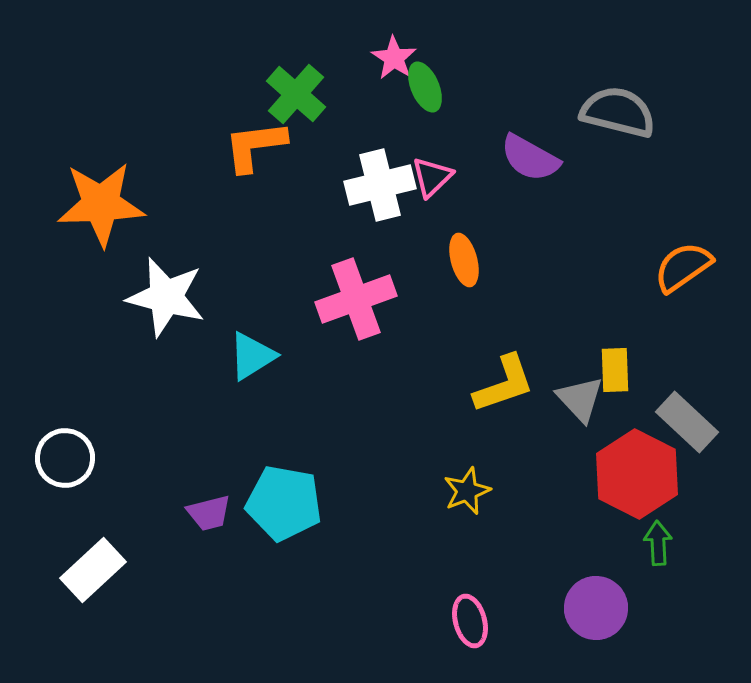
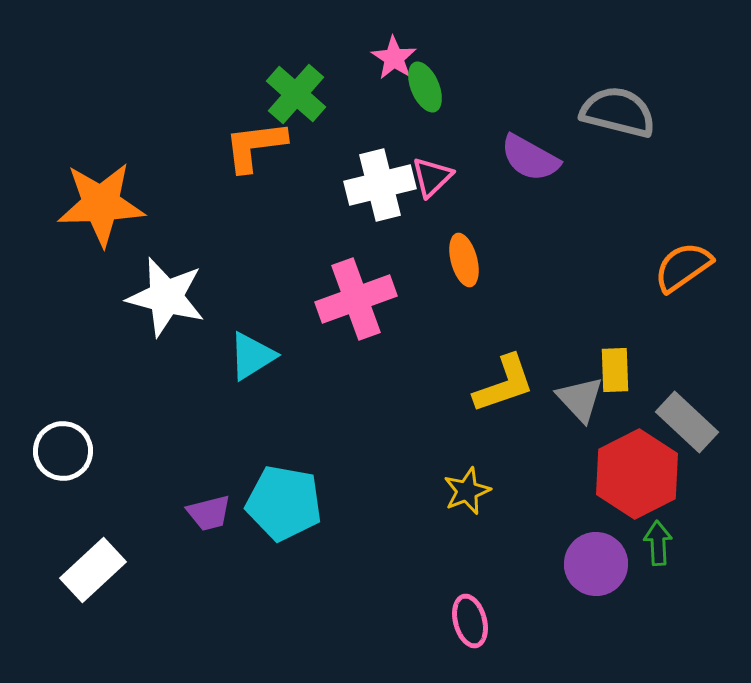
white circle: moved 2 px left, 7 px up
red hexagon: rotated 6 degrees clockwise
purple circle: moved 44 px up
